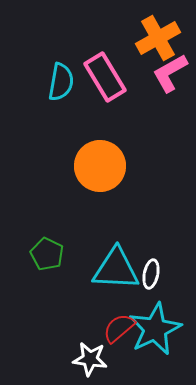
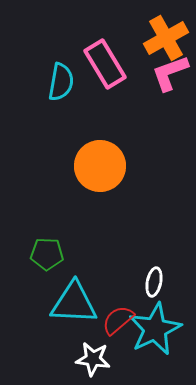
orange cross: moved 8 px right
pink L-shape: rotated 9 degrees clockwise
pink rectangle: moved 13 px up
green pentagon: rotated 24 degrees counterclockwise
cyan triangle: moved 42 px left, 34 px down
white ellipse: moved 3 px right, 8 px down
red semicircle: moved 1 px left, 8 px up
white star: moved 3 px right
